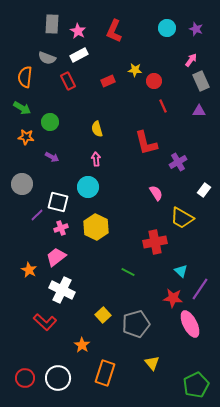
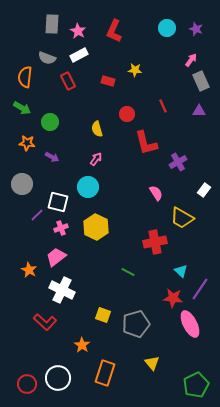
red rectangle at (108, 81): rotated 40 degrees clockwise
red circle at (154, 81): moved 27 px left, 33 px down
orange star at (26, 137): moved 1 px right, 6 px down
pink arrow at (96, 159): rotated 40 degrees clockwise
yellow square at (103, 315): rotated 28 degrees counterclockwise
red circle at (25, 378): moved 2 px right, 6 px down
